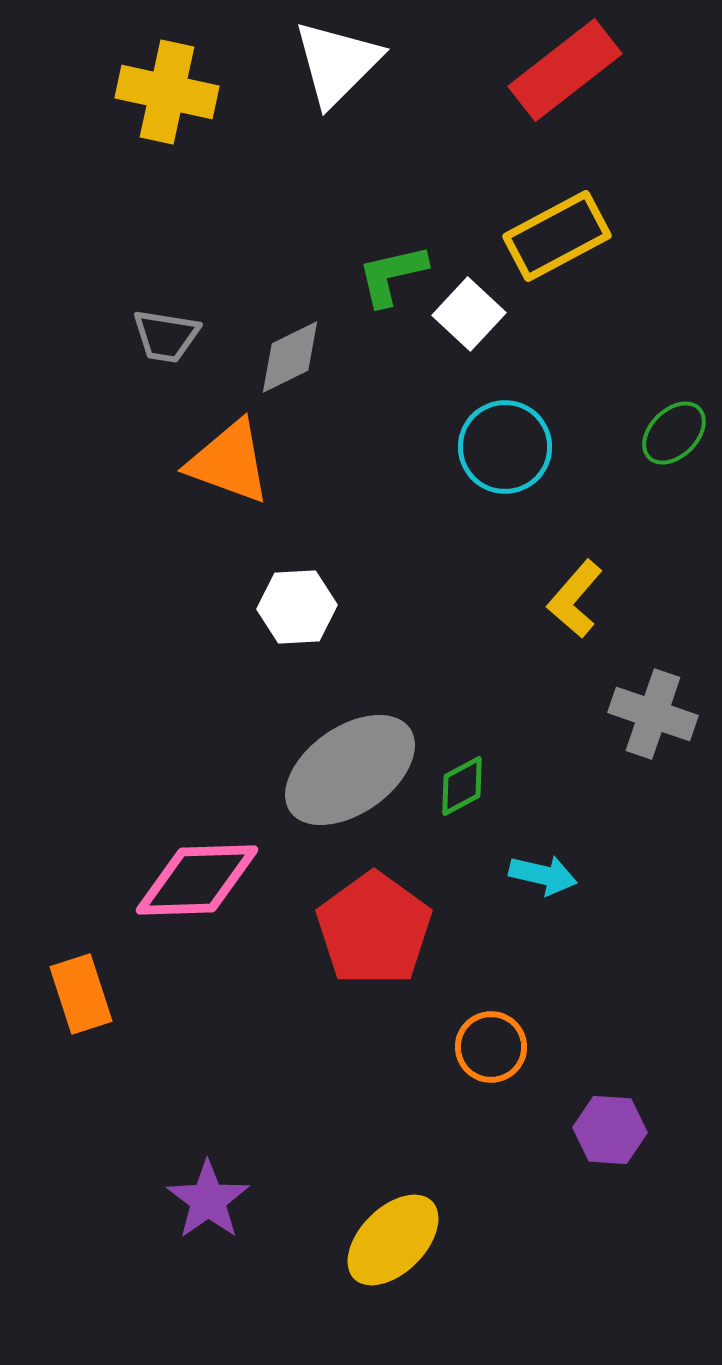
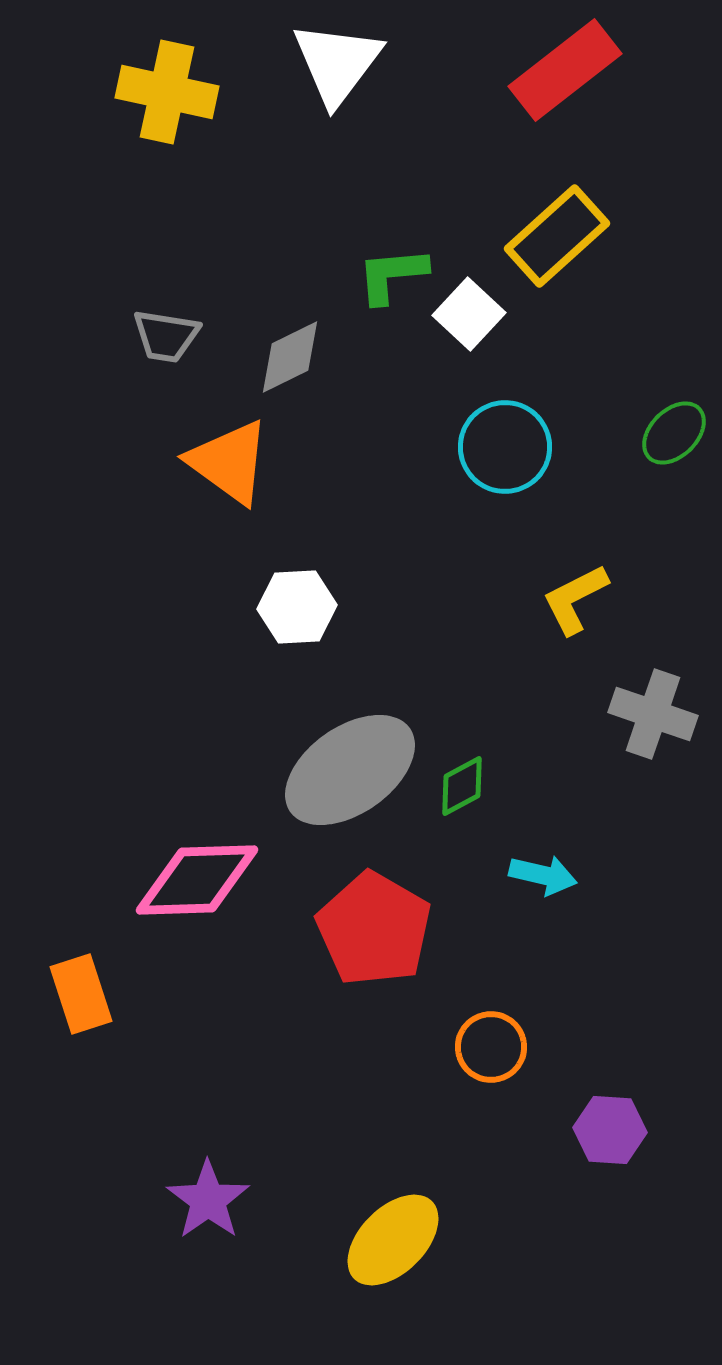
white triangle: rotated 8 degrees counterclockwise
yellow rectangle: rotated 14 degrees counterclockwise
green L-shape: rotated 8 degrees clockwise
orange triangle: rotated 16 degrees clockwise
yellow L-shape: rotated 22 degrees clockwise
red pentagon: rotated 6 degrees counterclockwise
